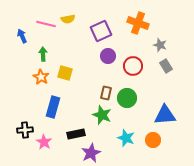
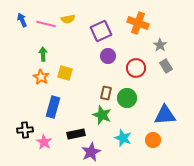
blue arrow: moved 16 px up
gray star: rotated 16 degrees clockwise
red circle: moved 3 px right, 2 px down
cyan star: moved 3 px left
purple star: moved 1 px up
